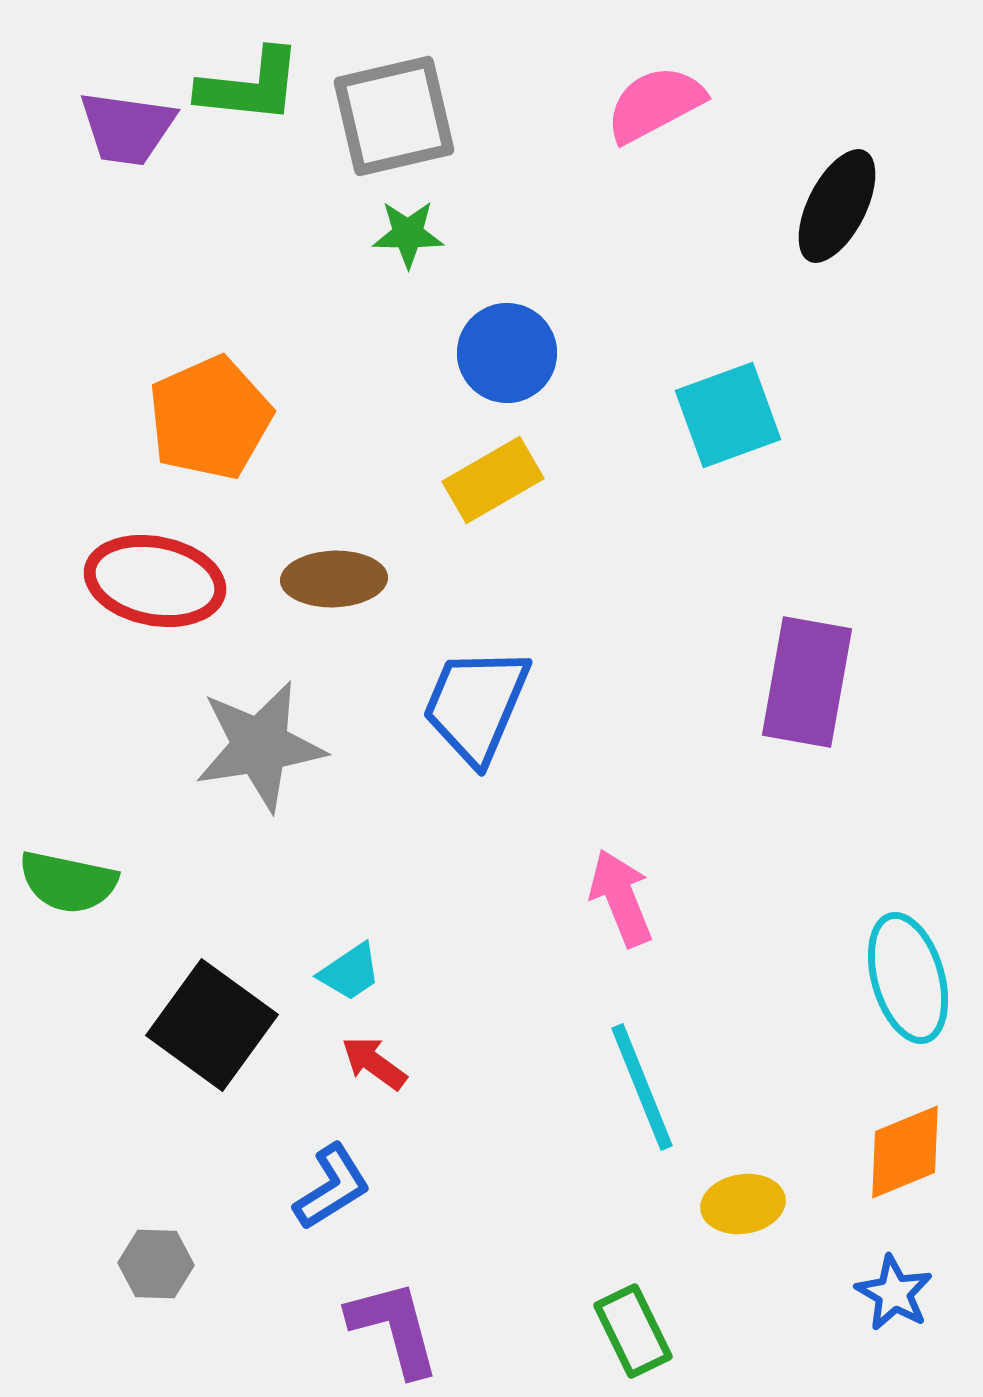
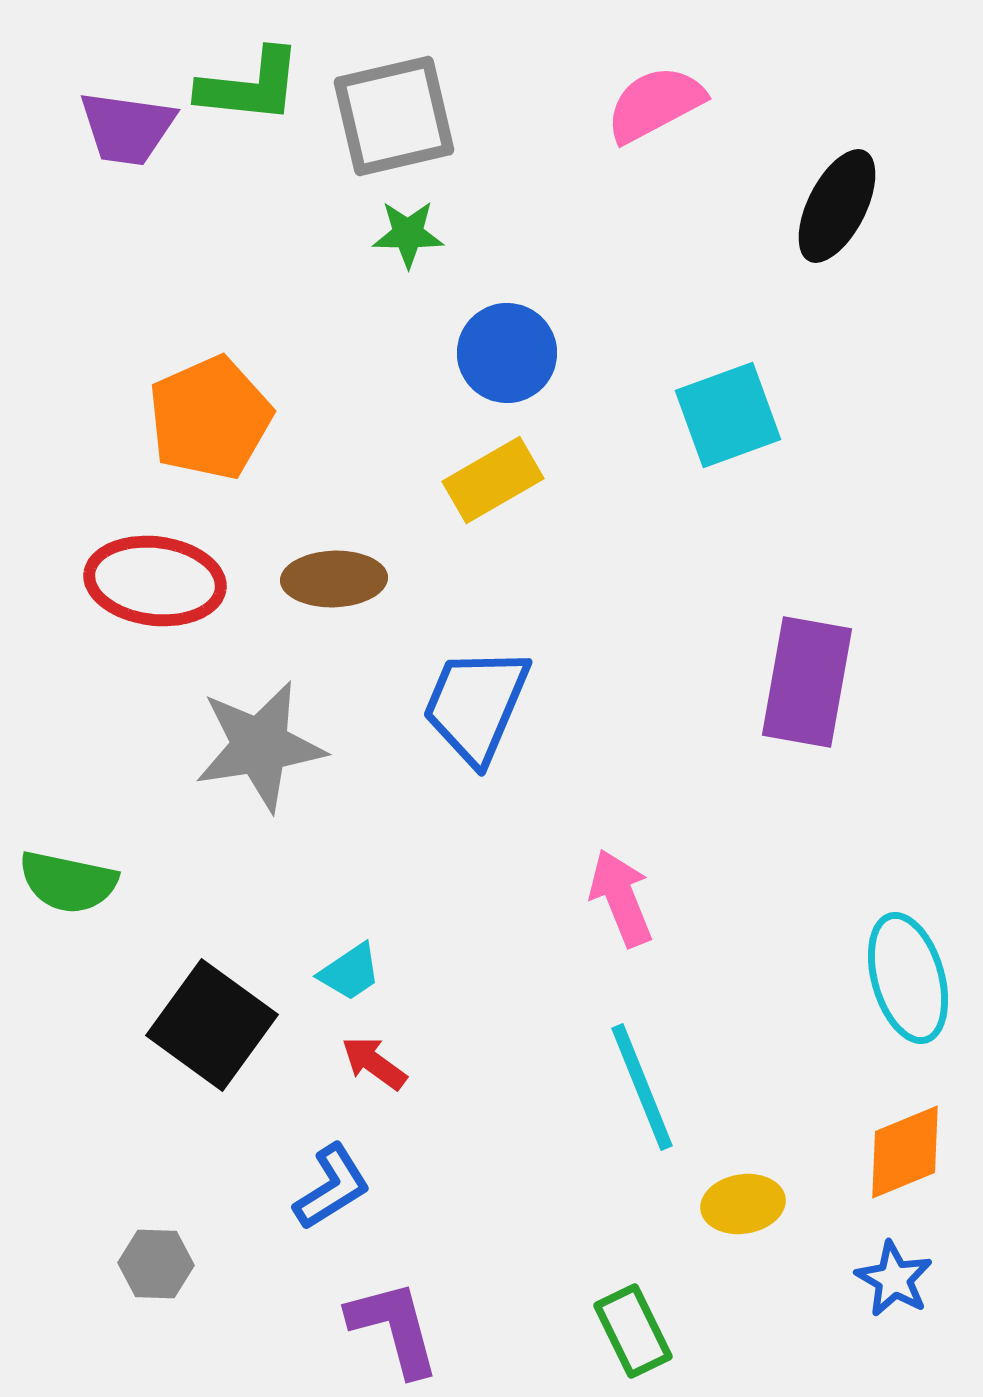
red ellipse: rotated 4 degrees counterclockwise
blue star: moved 14 px up
